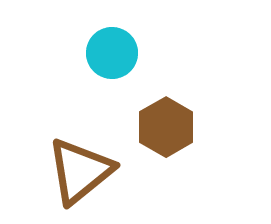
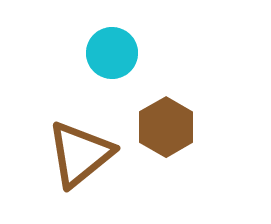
brown triangle: moved 17 px up
